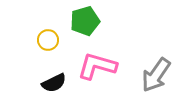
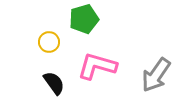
green pentagon: moved 1 px left, 2 px up
yellow circle: moved 1 px right, 2 px down
black semicircle: rotated 100 degrees counterclockwise
